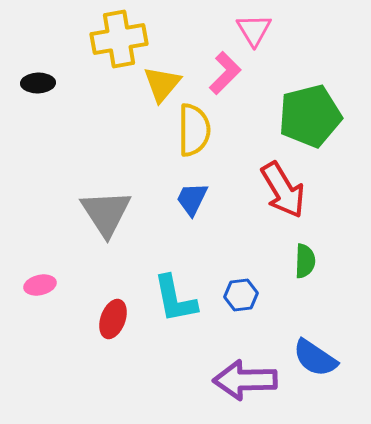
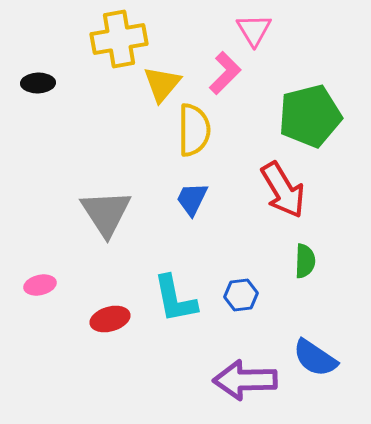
red ellipse: moved 3 px left; rotated 54 degrees clockwise
